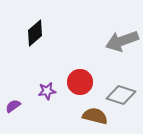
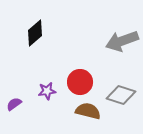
purple semicircle: moved 1 px right, 2 px up
brown semicircle: moved 7 px left, 5 px up
